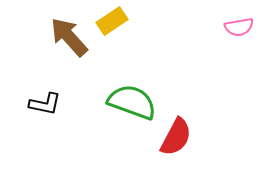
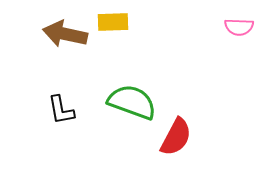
yellow rectangle: moved 1 px right, 1 px down; rotated 32 degrees clockwise
pink semicircle: rotated 12 degrees clockwise
brown arrow: moved 4 px left, 3 px up; rotated 36 degrees counterclockwise
black L-shape: moved 16 px right, 6 px down; rotated 68 degrees clockwise
